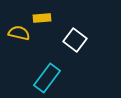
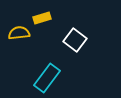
yellow rectangle: rotated 12 degrees counterclockwise
yellow semicircle: rotated 20 degrees counterclockwise
